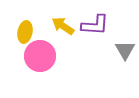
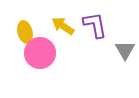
purple L-shape: rotated 104 degrees counterclockwise
yellow ellipse: rotated 25 degrees counterclockwise
pink circle: moved 3 px up
